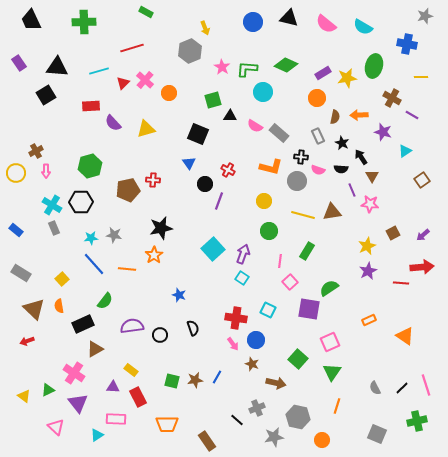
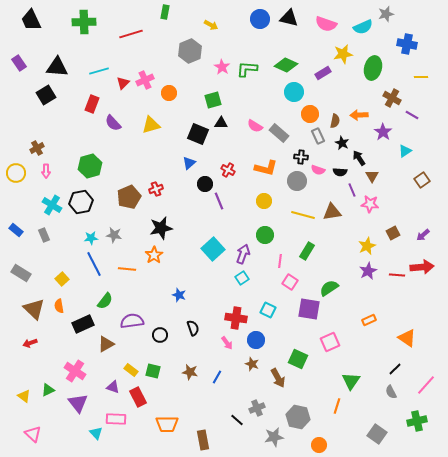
green rectangle at (146, 12): moved 19 px right; rotated 72 degrees clockwise
gray star at (425, 16): moved 39 px left, 2 px up
blue circle at (253, 22): moved 7 px right, 3 px up
pink semicircle at (326, 24): rotated 20 degrees counterclockwise
cyan semicircle at (363, 27): rotated 54 degrees counterclockwise
yellow arrow at (205, 28): moved 6 px right, 3 px up; rotated 40 degrees counterclockwise
red line at (132, 48): moved 1 px left, 14 px up
green ellipse at (374, 66): moved 1 px left, 2 px down
yellow star at (347, 78): moved 4 px left, 24 px up
pink cross at (145, 80): rotated 24 degrees clockwise
cyan circle at (263, 92): moved 31 px right
orange circle at (317, 98): moved 7 px left, 16 px down
red rectangle at (91, 106): moved 1 px right, 2 px up; rotated 66 degrees counterclockwise
black triangle at (230, 116): moved 9 px left, 7 px down
brown semicircle at (335, 117): moved 4 px down
yellow triangle at (146, 129): moved 5 px right, 4 px up
purple star at (383, 132): rotated 18 degrees clockwise
brown cross at (36, 151): moved 1 px right, 3 px up
black arrow at (361, 157): moved 2 px left, 1 px down
blue triangle at (189, 163): rotated 24 degrees clockwise
orange L-shape at (271, 167): moved 5 px left, 1 px down
black semicircle at (341, 169): moved 1 px left, 3 px down
red cross at (153, 180): moved 3 px right, 9 px down; rotated 24 degrees counterclockwise
brown pentagon at (128, 190): moved 1 px right, 7 px down; rotated 10 degrees counterclockwise
purple line at (219, 201): rotated 42 degrees counterclockwise
black hexagon at (81, 202): rotated 10 degrees counterclockwise
gray rectangle at (54, 228): moved 10 px left, 7 px down
green circle at (269, 231): moved 4 px left, 4 px down
blue line at (94, 264): rotated 15 degrees clockwise
cyan square at (242, 278): rotated 24 degrees clockwise
pink square at (290, 282): rotated 14 degrees counterclockwise
red line at (401, 283): moved 4 px left, 8 px up
purple semicircle at (132, 326): moved 5 px up
orange triangle at (405, 336): moved 2 px right, 2 px down
red arrow at (27, 341): moved 3 px right, 2 px down
pink arrow at (233, 344): moved 6 px left, 1 px up
brown triangle at (95, 349): moved 11 px right, 5 px up
green square at (298, 359): rotated 18 degrees counterclockwise
green triangle at (332, 372): moved 19 px right, 9 px down
pink cross at (74, 373): moved 1 px right, 2 px up
brown star at (195, 380): moved 5 px left, 8 px up; rotated 21 degrees clockwise
green square at (172, 381): moved 19 px left, 10 px up
brown arrow at (276, 383): moved 2 px right, 5 px up; rotated 48 degrees clockwise
pink line at (426, 385): rotated 60 degrees clockwise
purple triangle at (113, 387): rotated 16 degrees clockwise
gray semicircle at (375, 388): moved 16 px right, 4 px down
black line at (402, 388): moved 7 px left, 19 px up
pink triangle at (56, 427): moved 23 px left, 7 px down
gray square at (377, 434): rotated 12 degrees clockwise
cyan triangle at (97, 435): moved 1 px left, 2 px up; rotated 40 degrees counterclockwise
orange circle at (322, 440): moved 3 px left, 5 px down
brown rectangle at (207, 441): moved 4 px left, 1 px up; rotated 24 degrees clockwise
